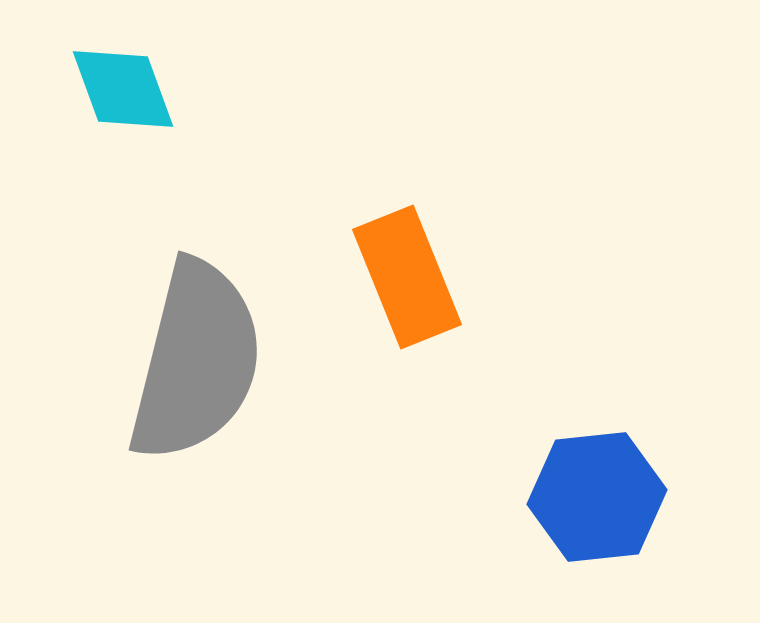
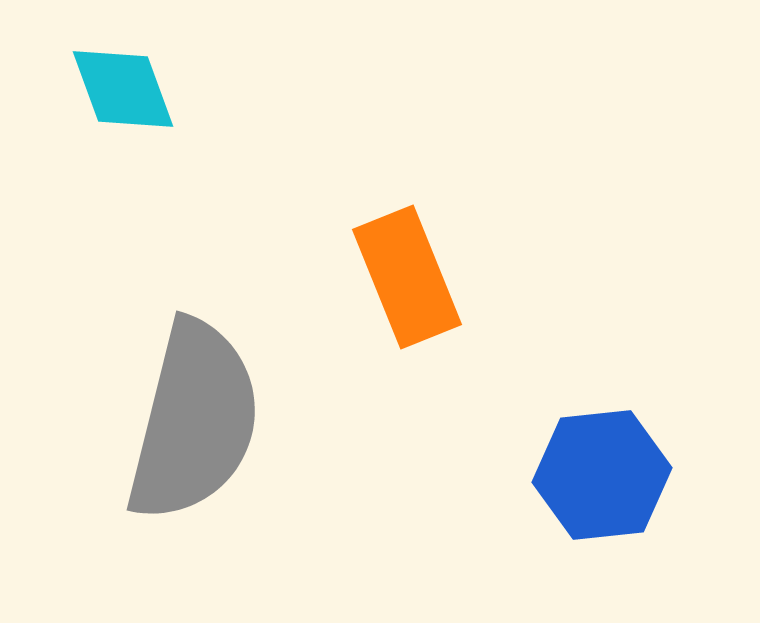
gray semicircle: moved 2 px left, 60 px down
blue hexagon: moved 5 px right, 22 px up
